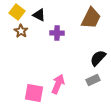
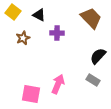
yellow square: moved 4 px left
brown trapezoid: rotated 70 degrees counterclockwise
brown star: moved 2 px right, 7 px down; rotated 16 degrees clockwise
black semicircle: moved 2 px up
gray rectangle: rotated 56 degrees clockwise
pink square: moved 3 px left, 1 px down
